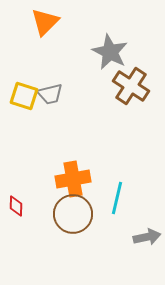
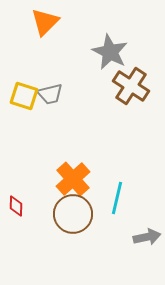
orange cross: rotated 32 degrees counterclockwise
